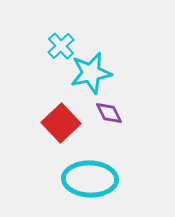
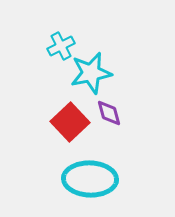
cyan cross: rotated 16 degrees clockwise
purple diamond: rotated 12 degrees clockwise
red square: moved 9 px right, 1 px up
